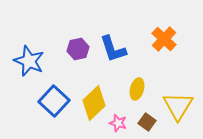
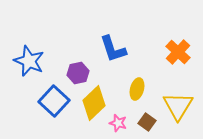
orange cross: moved 14 px right, 13 px down
purple hexagon: moved 24 px down
